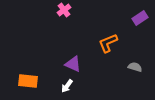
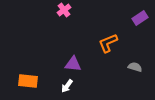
purple triangle: rotated 18 degrees counterclockwise
